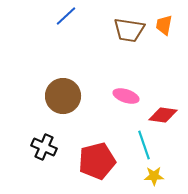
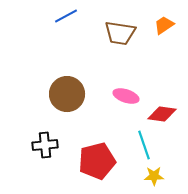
blue line: rotated 15 degrees clockwise
orange trapezoid: rotated 45 degrees clockwise
brown trapezoid: moved 9 px left, 3 px down
brown circle: moved 4 px right, 2 px up
red diamond: moved 1 px left, 1 px up
black cross: moved 1 px right, 2 px up; rotated 30 degrees counterclockwise
